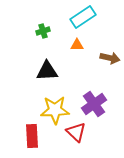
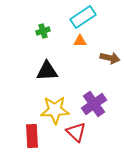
orange triangle: moved 3 px right, 4 px up
